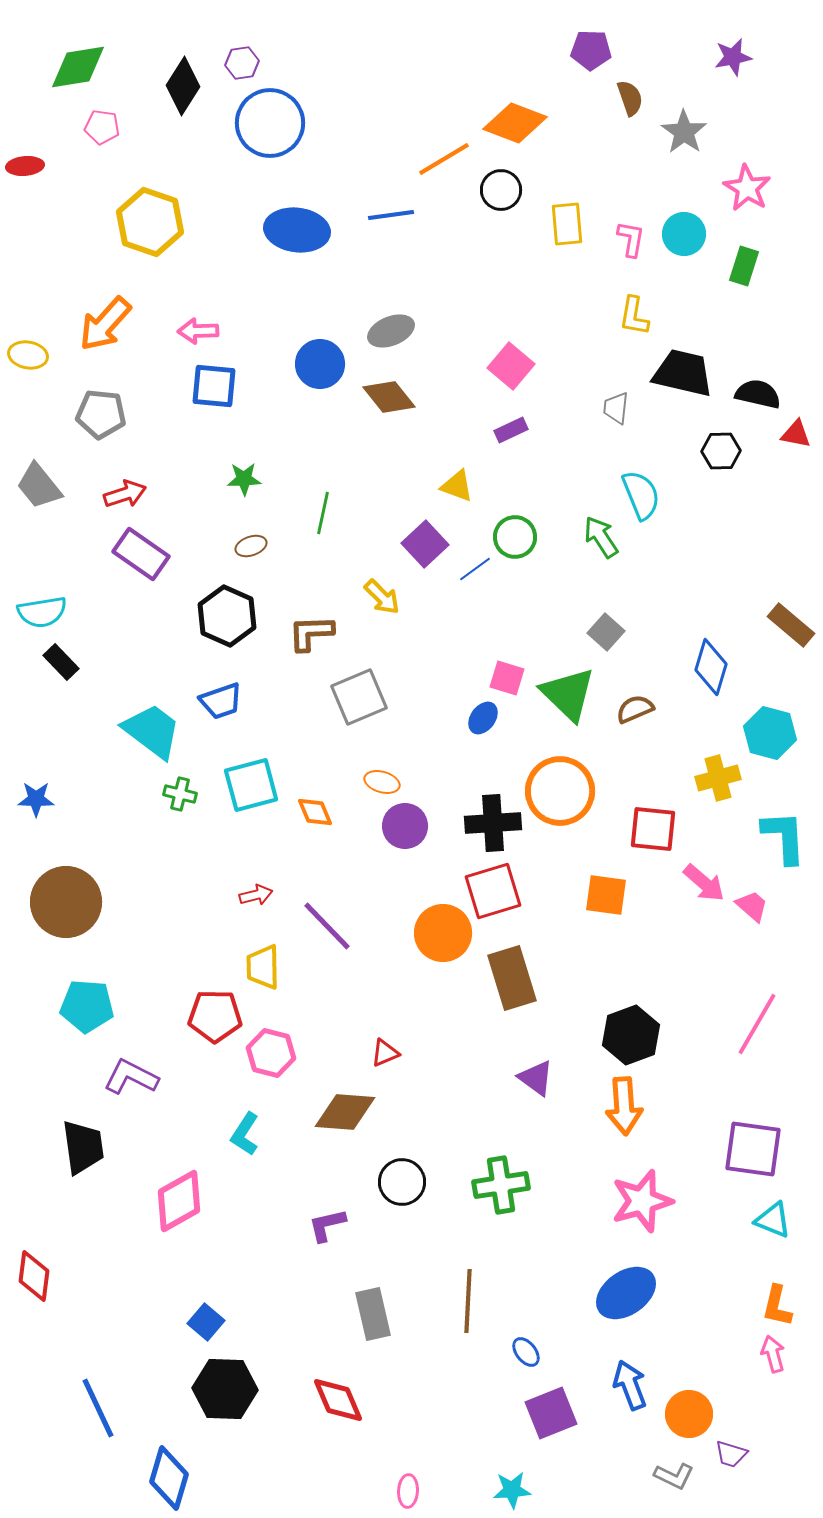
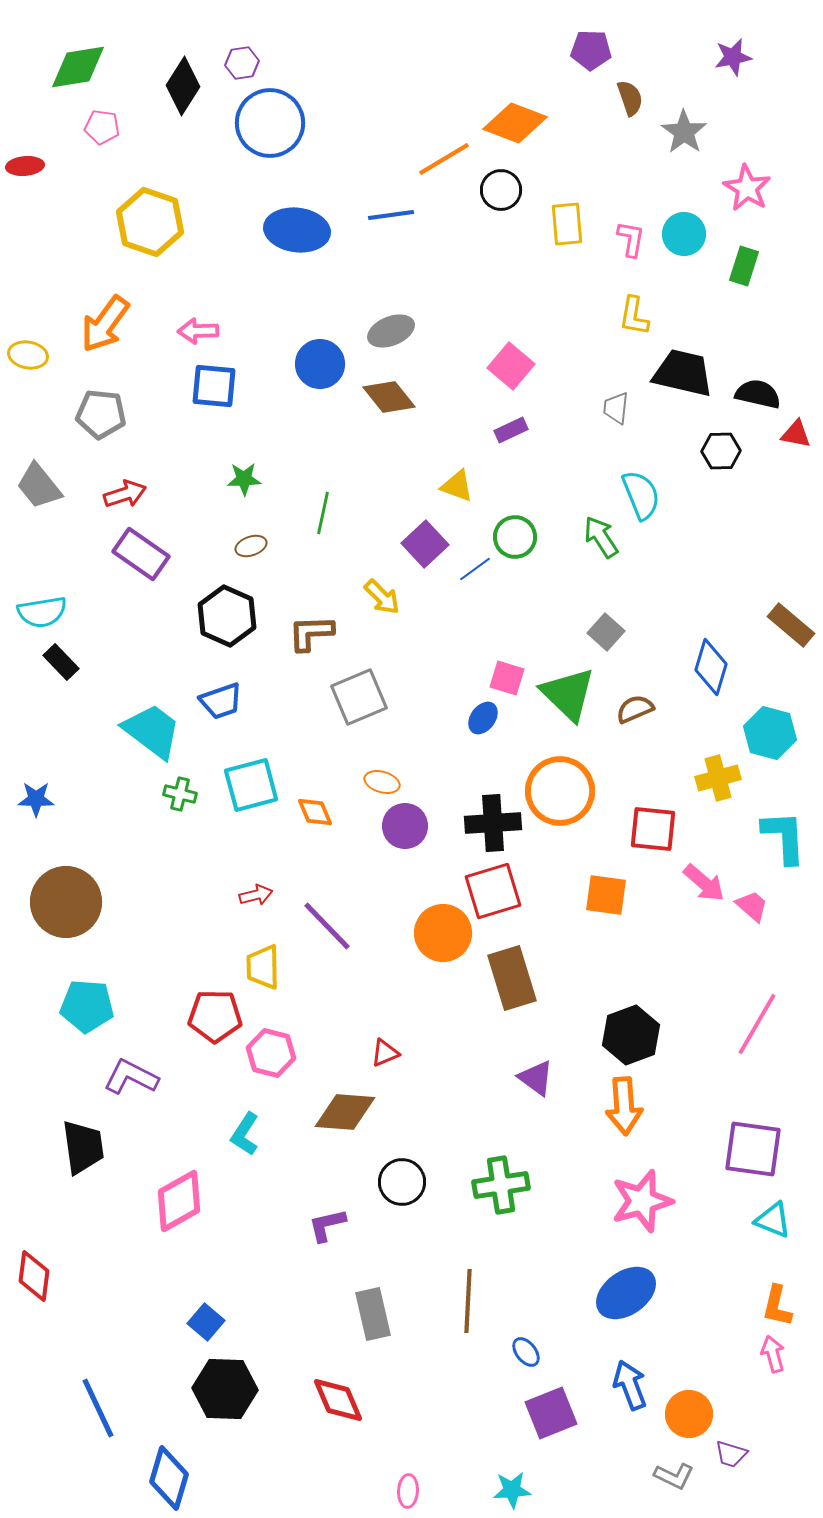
orange arrow at (105, 324): rotated 6 degrees counterclockwise
